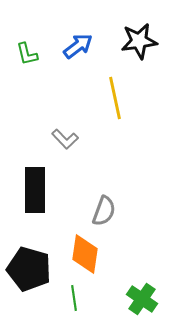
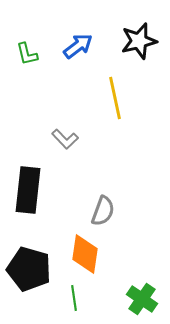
black star: rotated 6 degrees counterclockwise
black rectangle: moved 7 px left; rotated 6 degrees clockwise
gray semicircle: moved 1 px left
